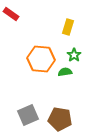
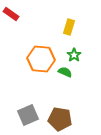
yellow rectangle: moved 1 px right
green semicircle: rotated 32 degrees clockwise
